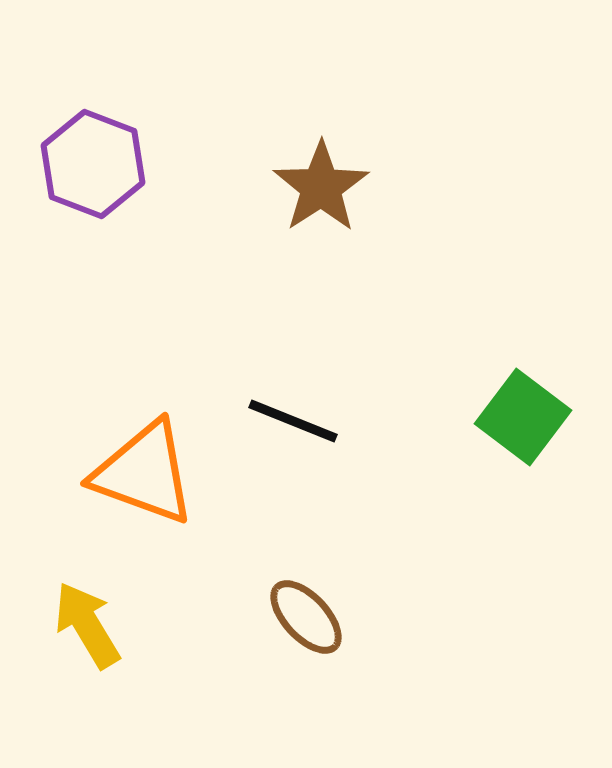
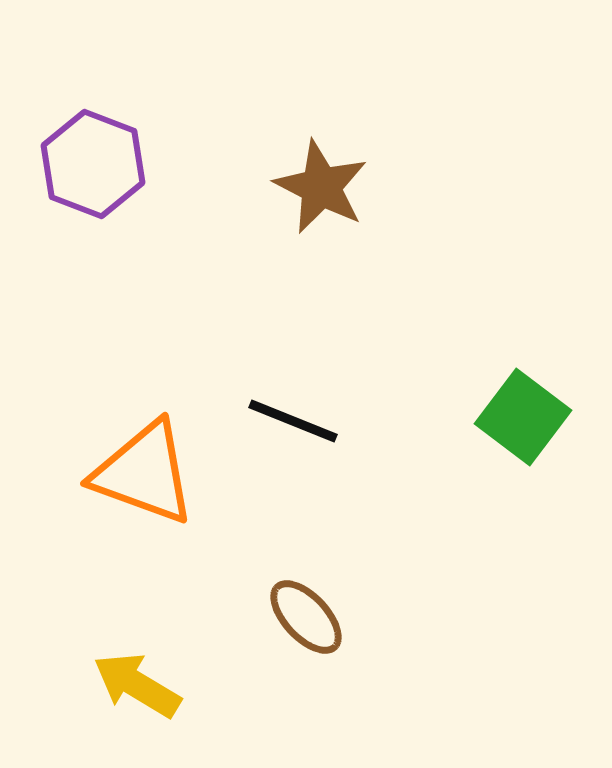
brown star: rotated 12 degrees counterclockwise
yellow arrow: moved 50 px right, 60 px down; rotated 28 degrees counterclockwise
